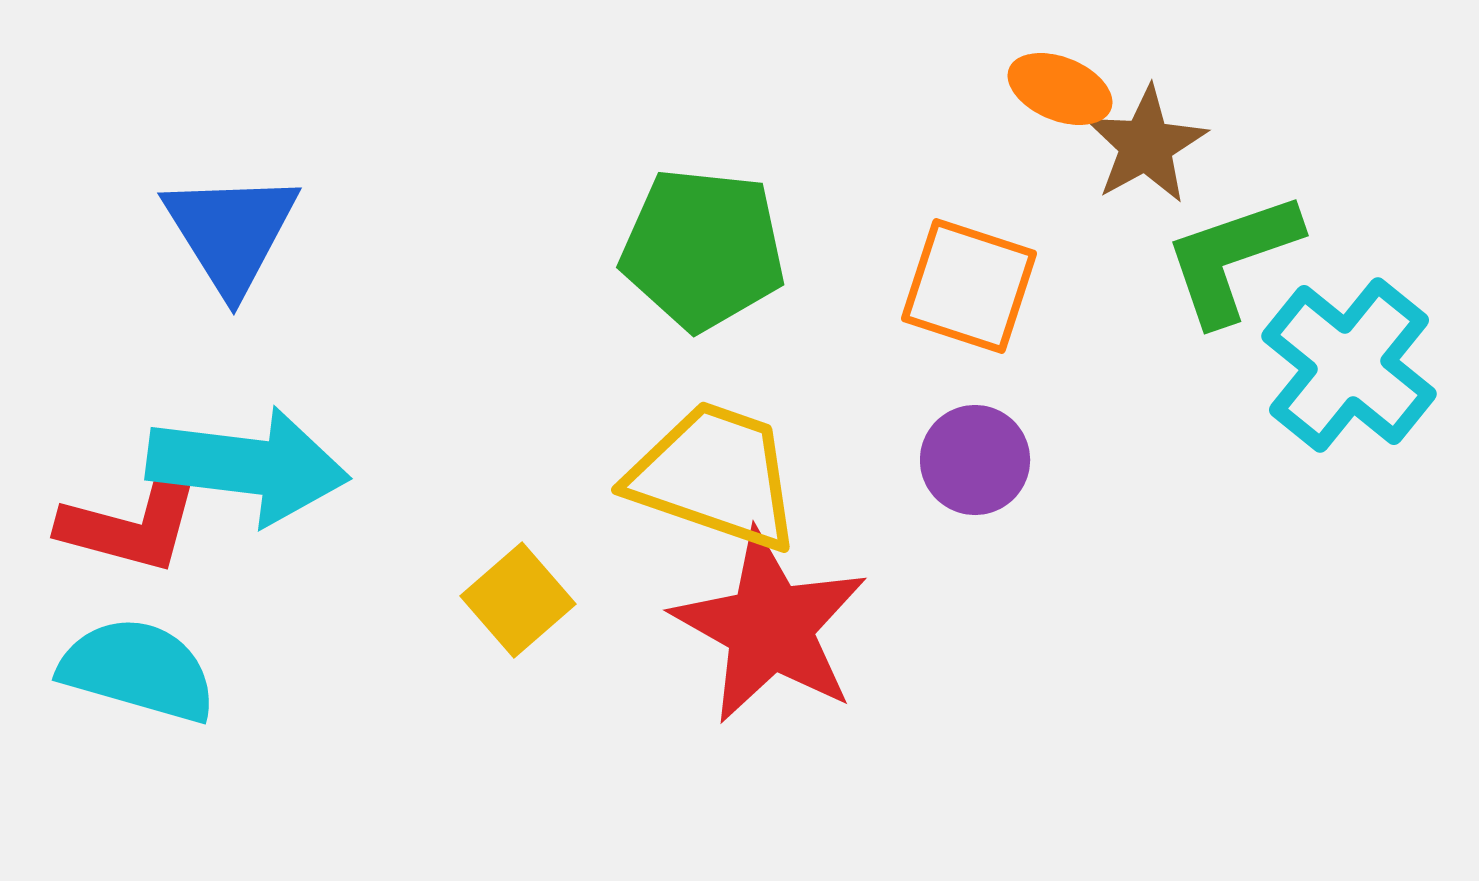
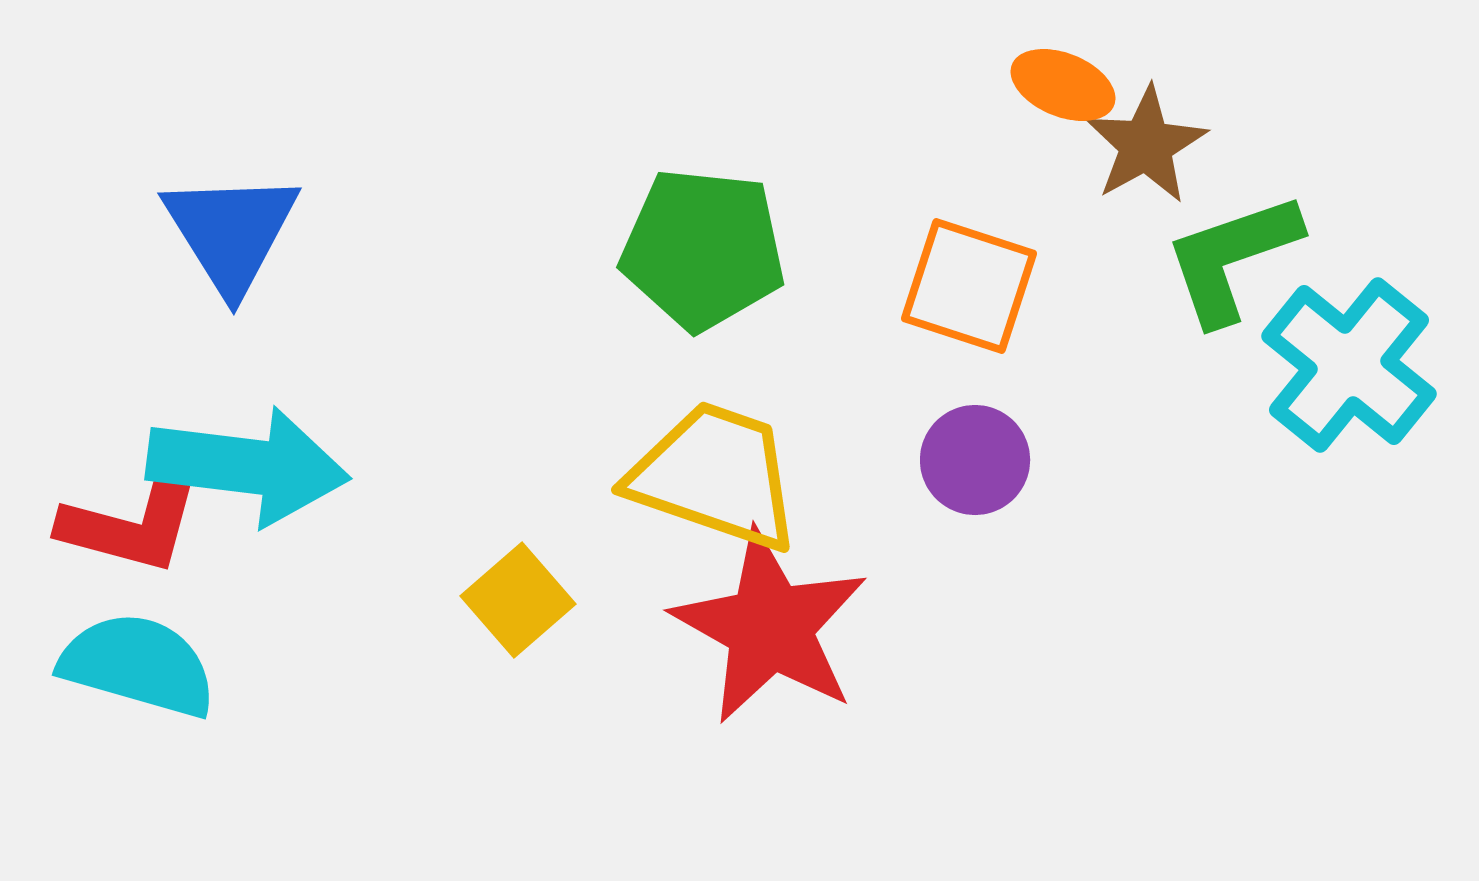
orange ellipse: moved 3 px right, 4 px up
cyan semicircle: moved 5 px up
